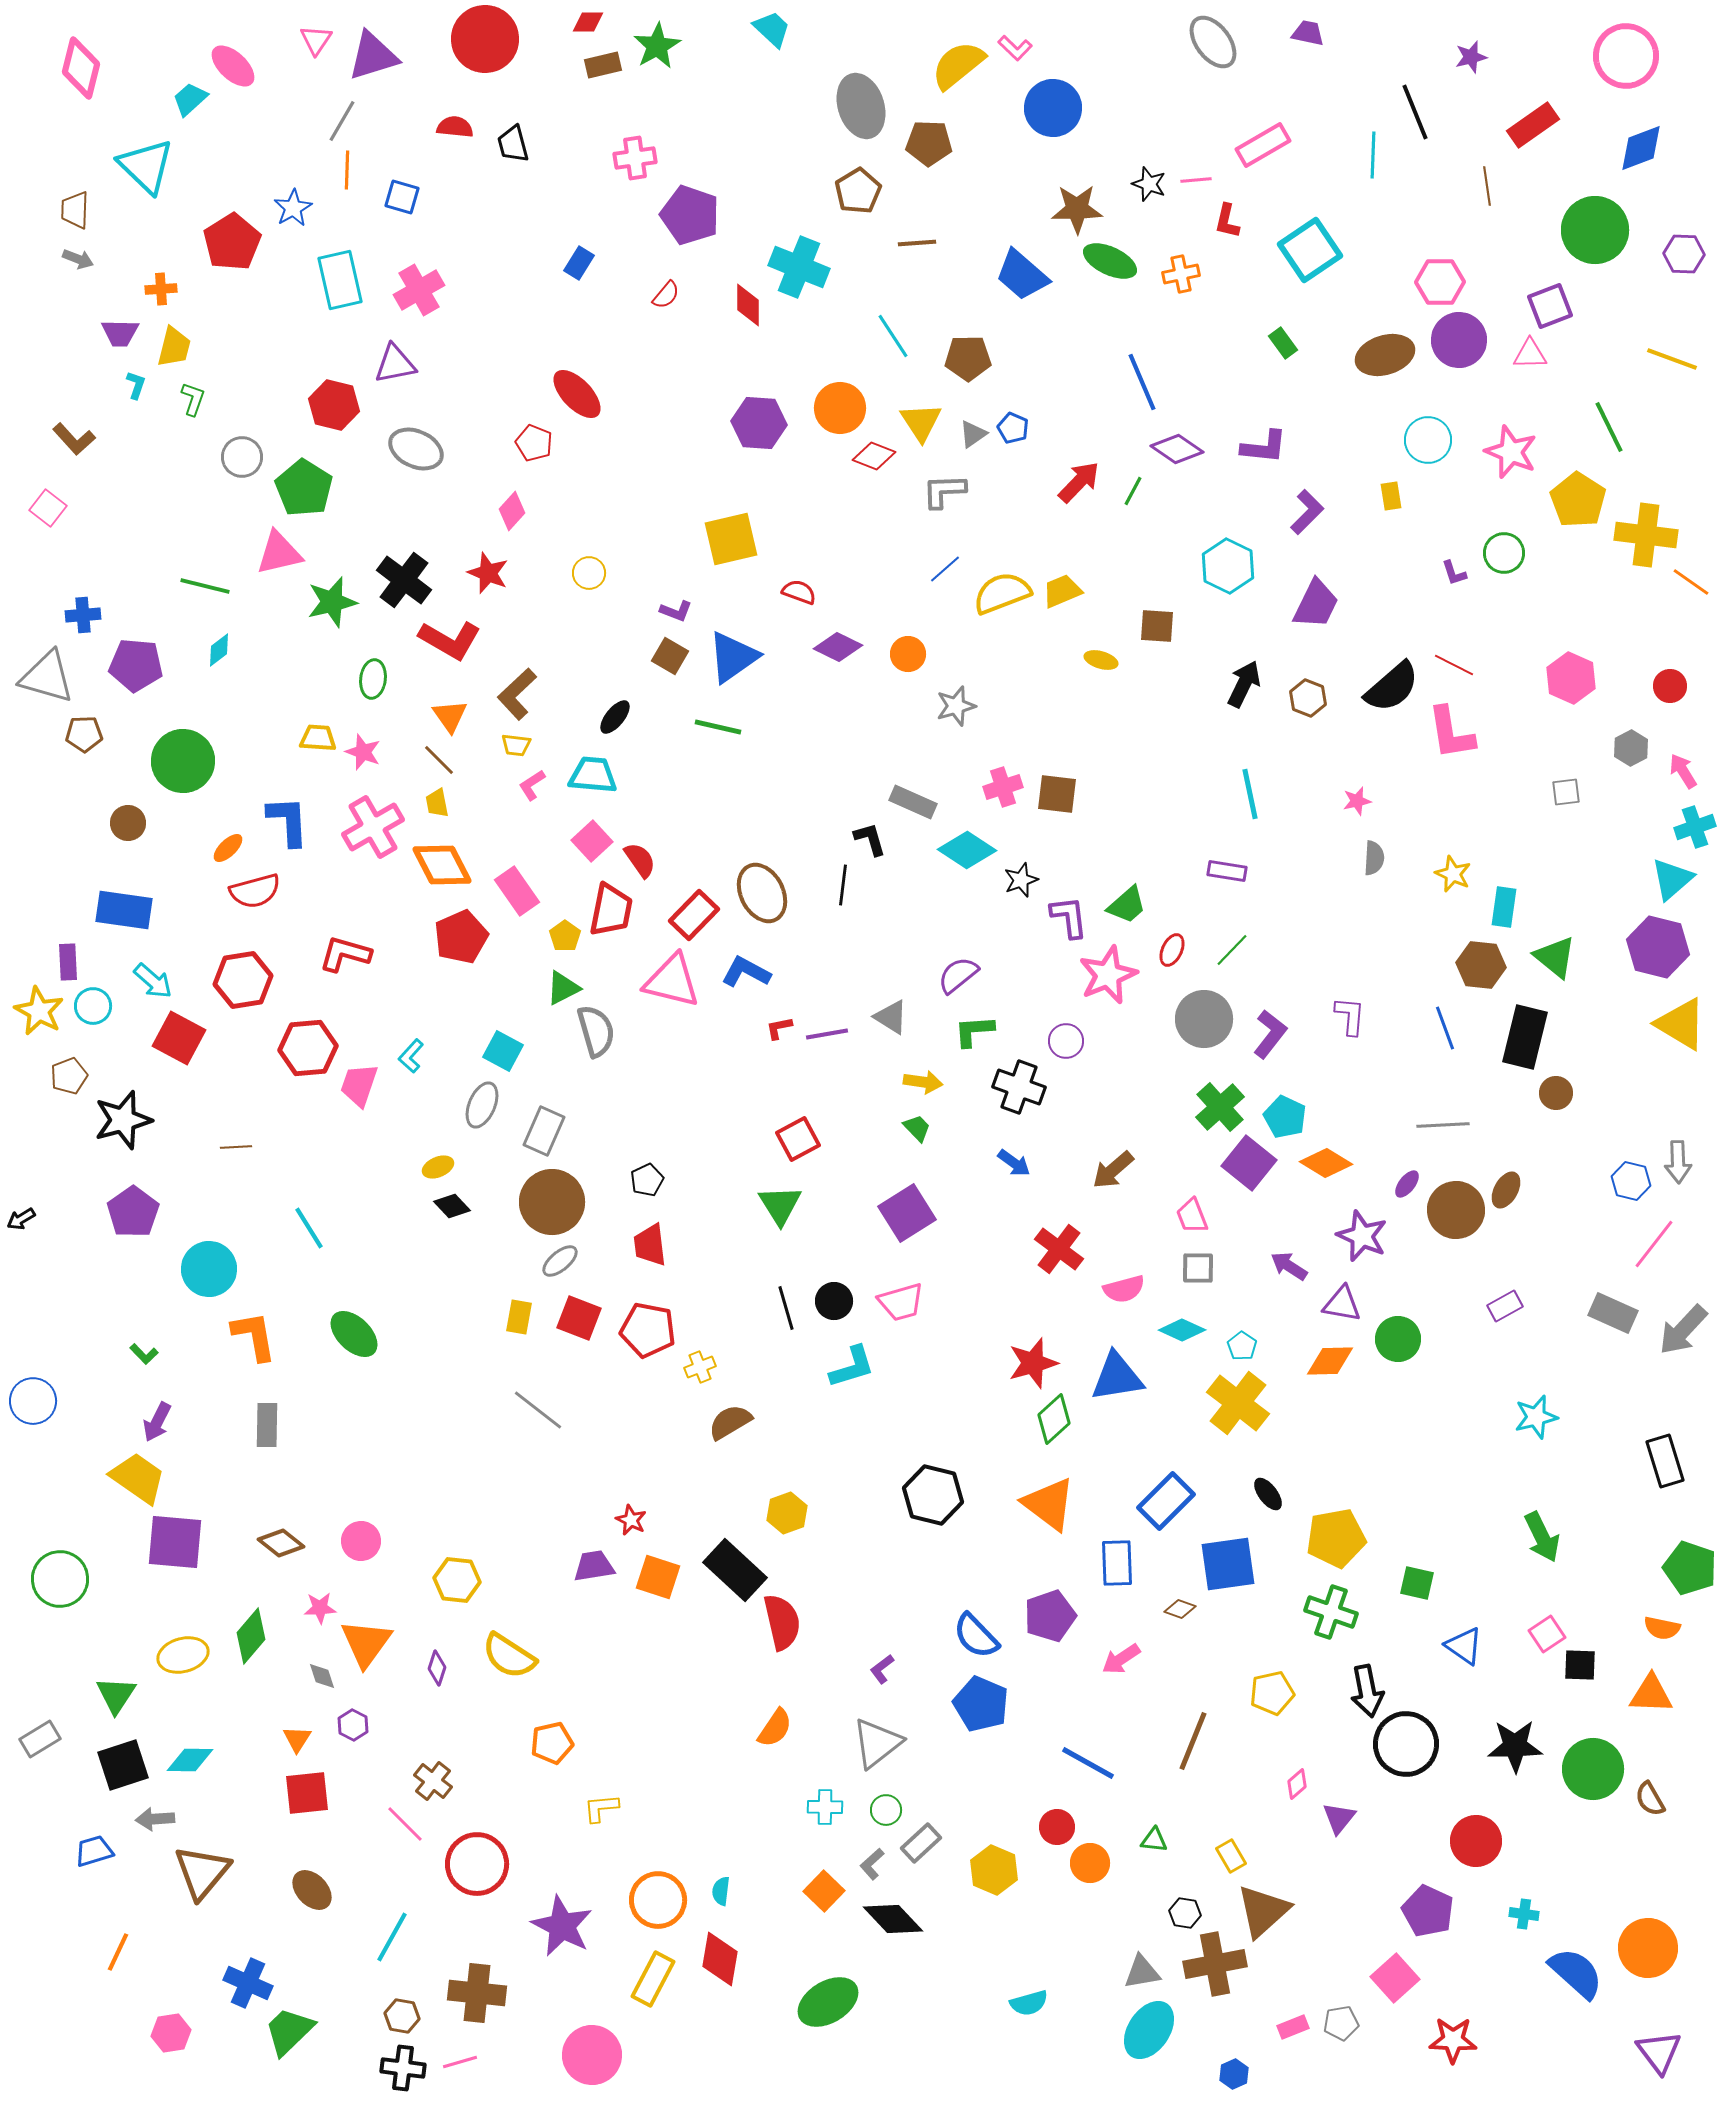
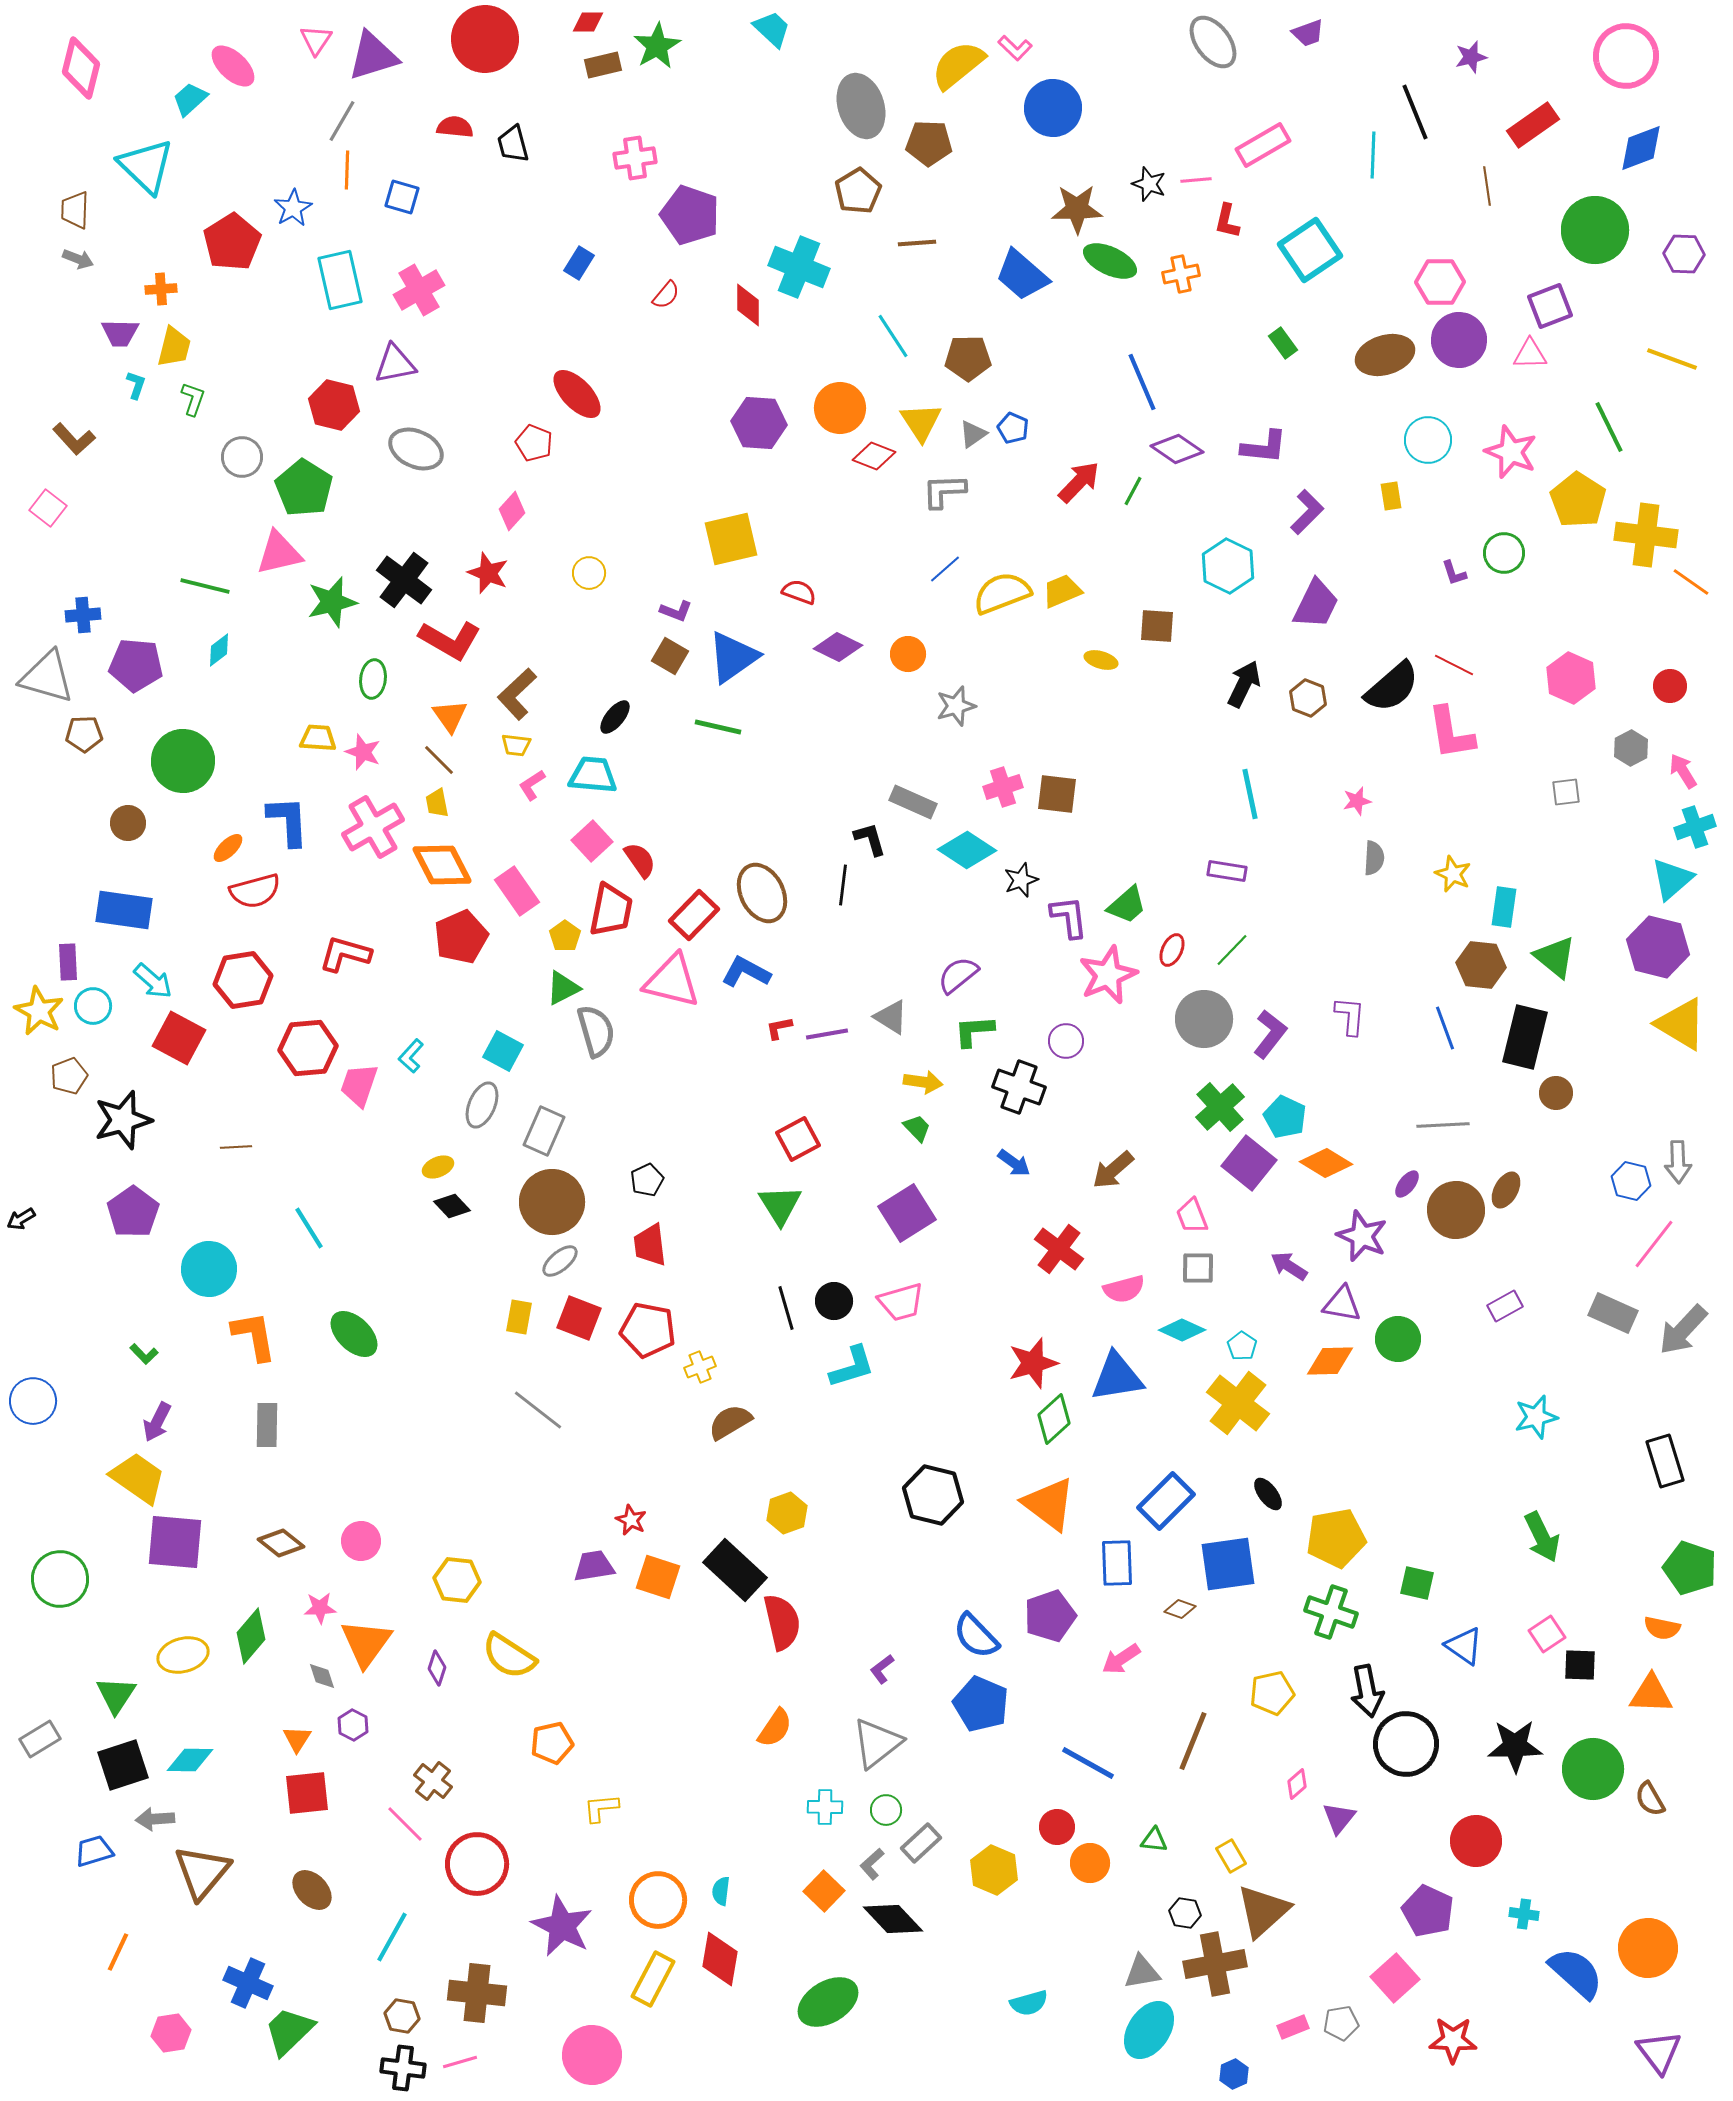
purple trapezoid at (1308, 33): rotated 148 degrees clockwise
